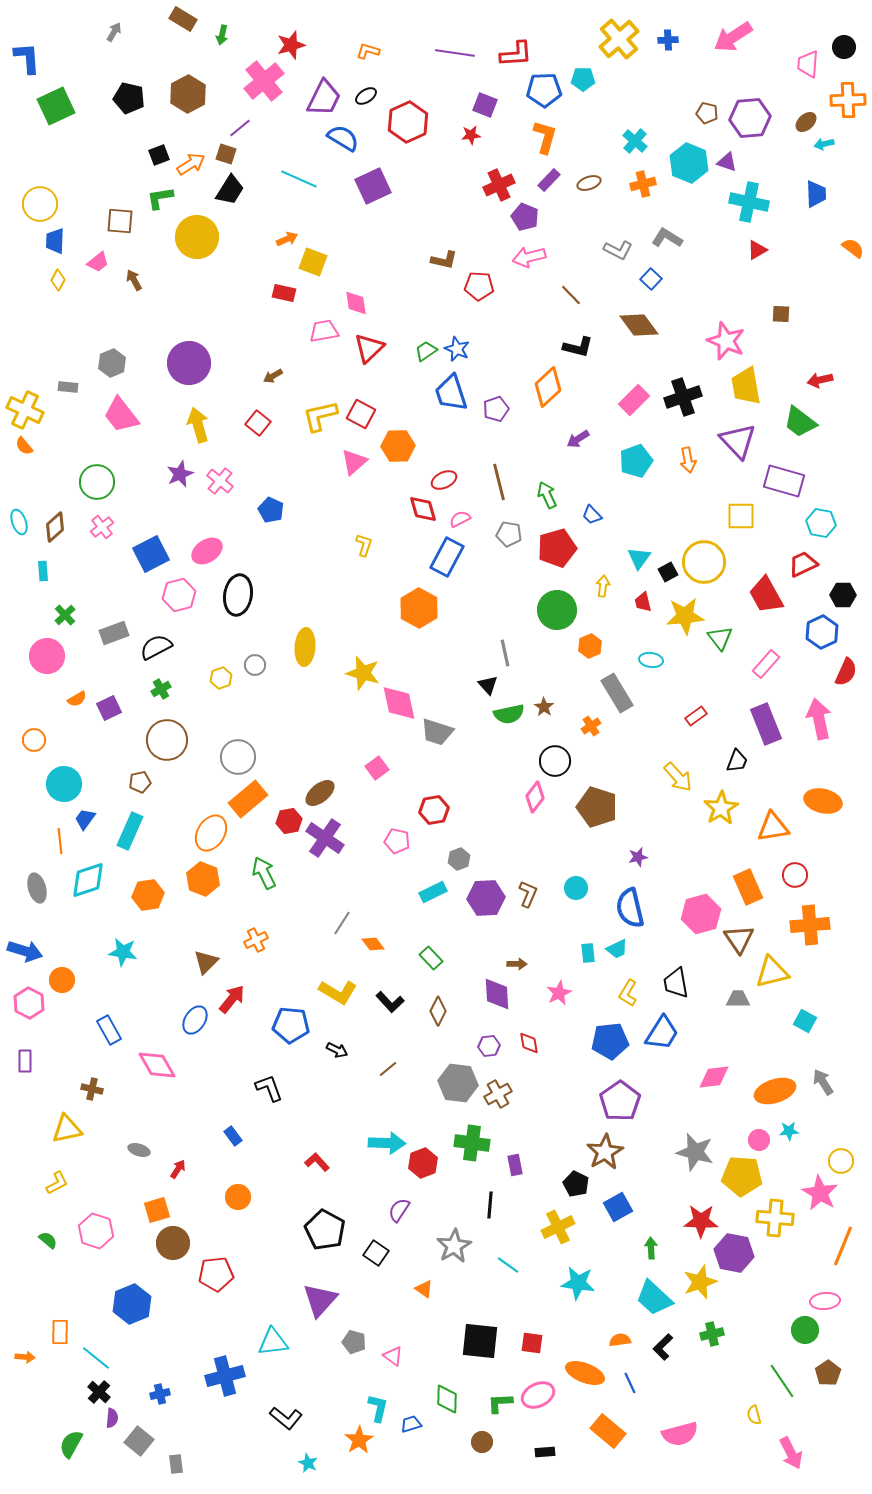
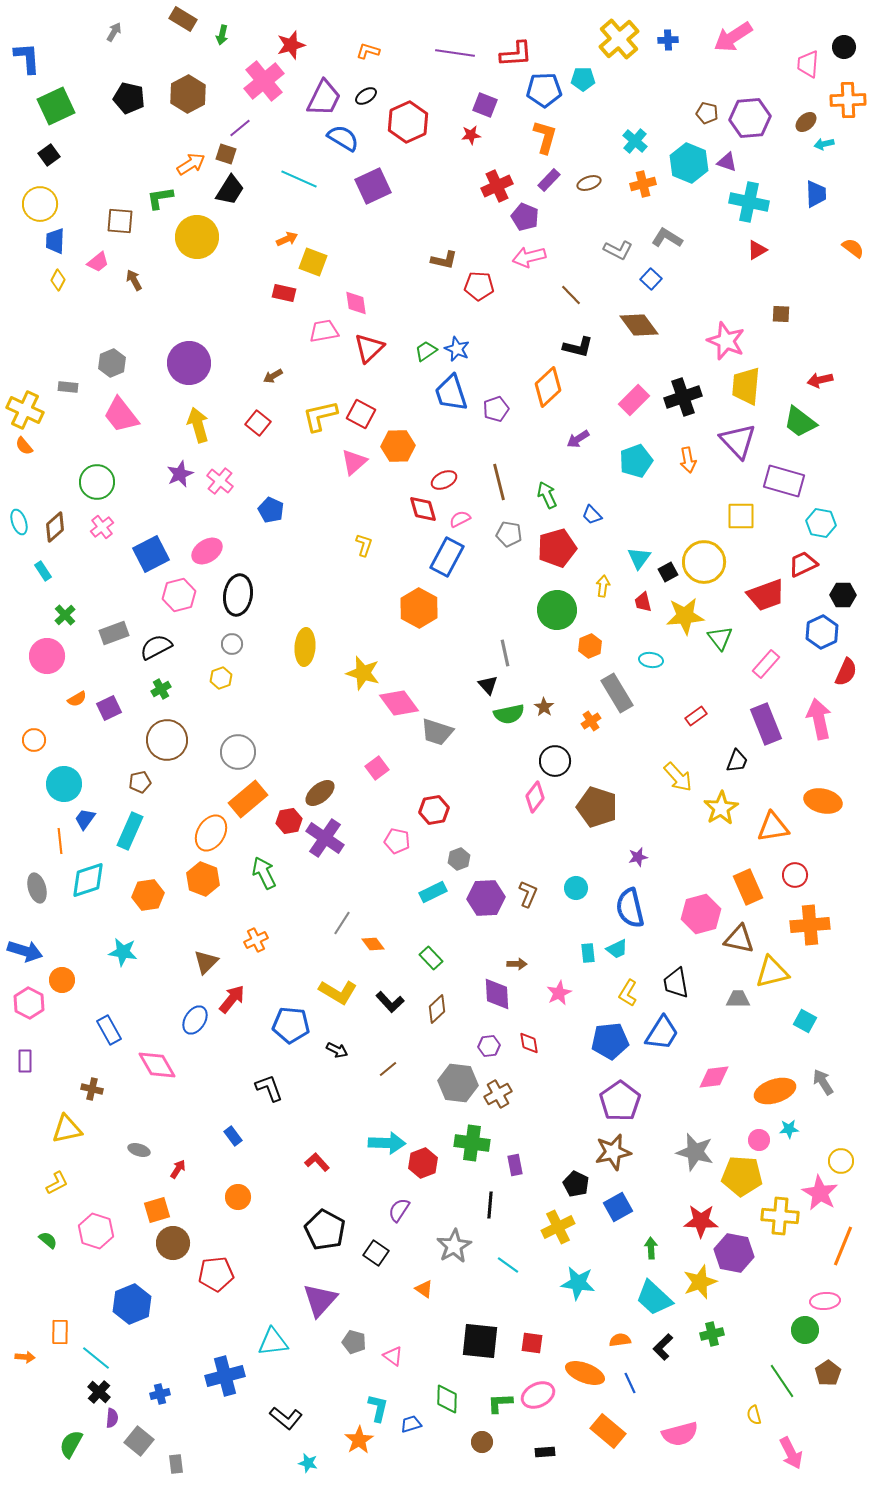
black square at (159, 155): moved 110 px left; rotated 15 degrees counterclockwise
red cross at (499, 185): moved 2 px left, 1 px down
yellow trapezoid at (746, 386): rotated 15 degrees clockwise
cyan rectangle at (43, 571): rotated 30 degrees counterclockwise
red trapezoid at (766, 595): rotated 81 degrees counterclockwise
gray circle at (255, 665): moved 23 px left, 21 px up
pink diamond at (399, 703): rotated 24 degrees counterclockwise
orange cross at (591, 726): moved 5 px up
gray circle at (238, 757): moved 5 px up
brown triangle at (739, 939): rotated 44 degrees counterclockwise
brown diamond at (438, 1011): moved 1 px left, 2 px up; rotated 20 degrees clockwise
cyan star at (789, 1131): moved 2 px up
brown star at (605, 1152): moved 8 px right; rotated 18 degrees clockwise
yellow cross at (775, 1218): moved 5 px right, 2 px up
cyan star at (308, 1463): rotated 12 degrees counterclockwise
